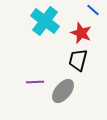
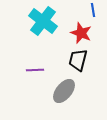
blue line: rotated 40 degrees clockwise
cyan cross: moved 2 px left
purple line: moved 12 px up
gray ellipse: moved 1 px right
